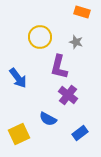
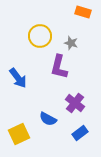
orange rectangle: moved 1 px right
yellow circle: moved 1 px up
gray star: moved 5 px left, 1 px down
purple cross: moved 7 px right, 8 px down
